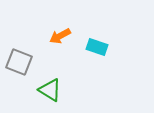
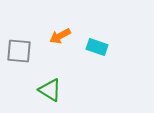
gray square: moved 11 px up; rotated 16 degrees counterclockwise
